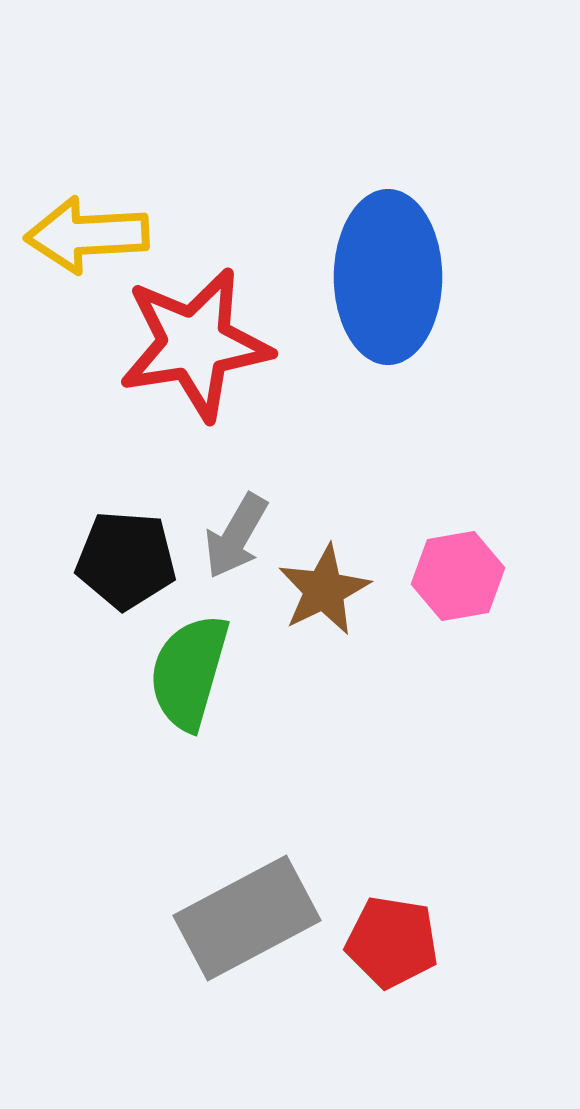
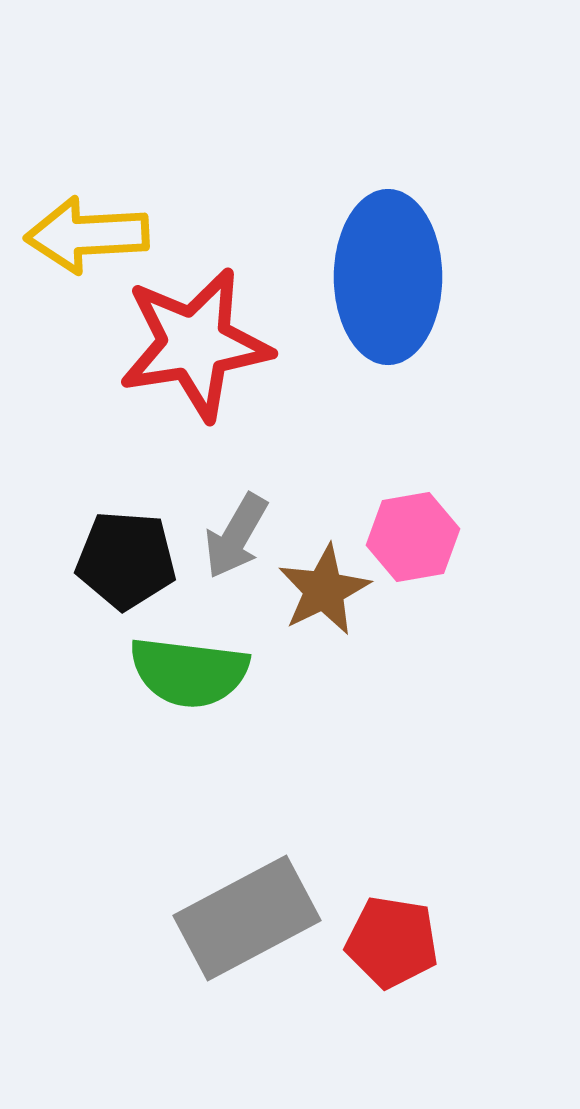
pink hexagon: moved 45 px left, 39 px up
green semicircle: rotated 99 degrees counterclockwise
